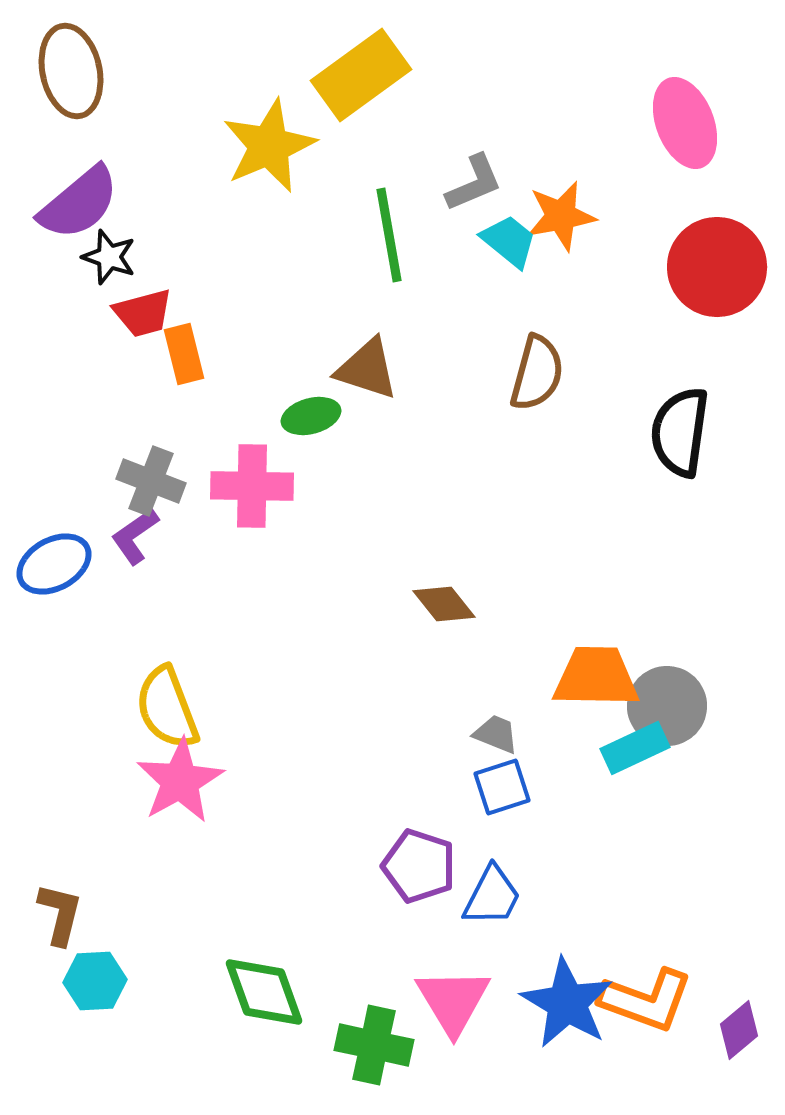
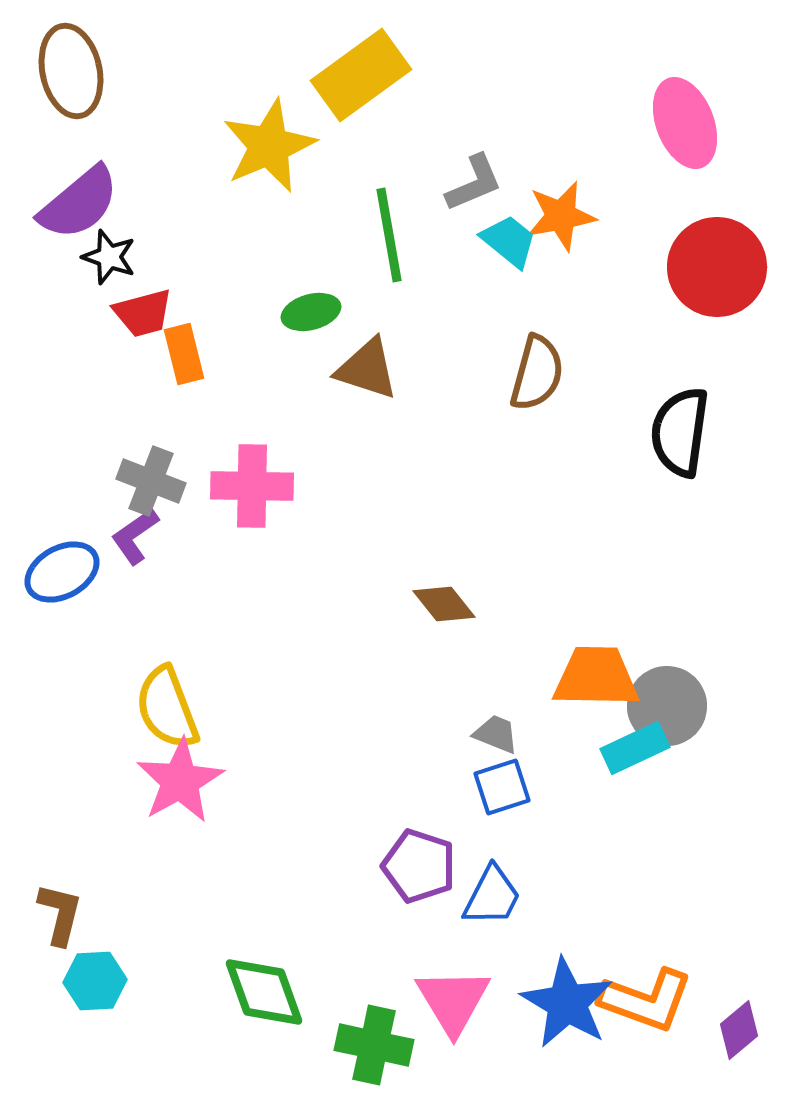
green ellipse: moved 104 px up
blue ellipse: moved 8 px right, 8 px down
